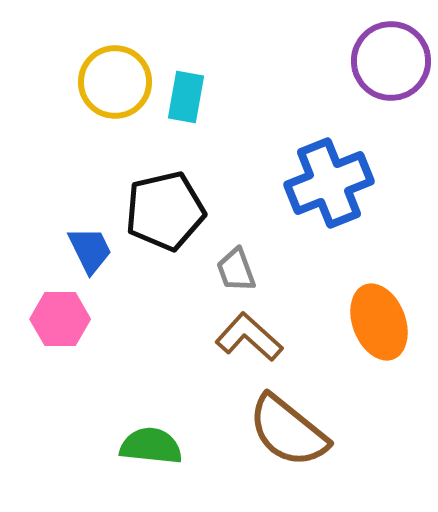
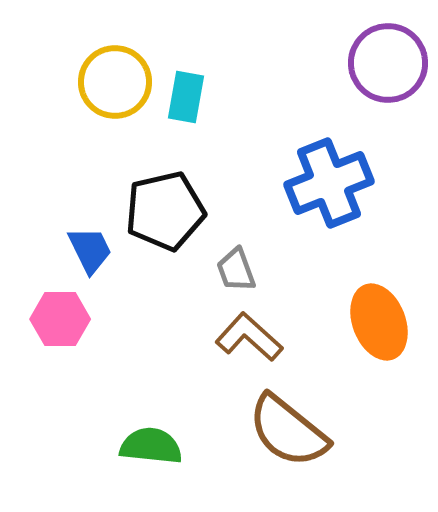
purple circle: moved 3 px left, 2 px down
